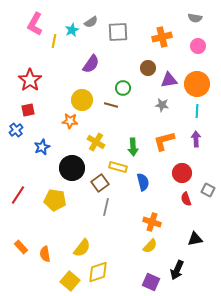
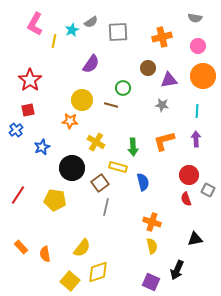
orange circle at (197, 84): moved 6 px right, 8 px up
red circle at (182, 173): moved 7 px right, 2 px down
yellow semicircle at (150, 246): moved 2 px right; rotated 56 degrees counterclockwise
